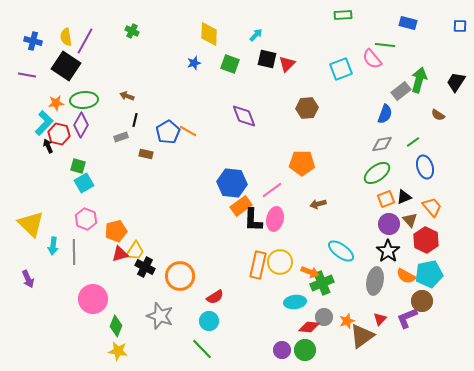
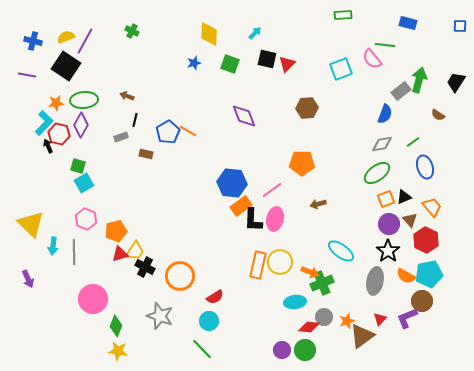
cyan arrow at (256, 35): moved 1 px left, 2 px up
yellow semicircle at (66, 37): rotated 78 degrees clockwise
